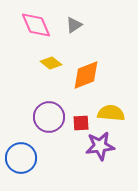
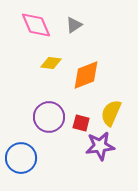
yellow diamond: rotated 30 degrees counterclockwise
yellow semicircle: rotated 72 degrees counterclockwise
red square: rotated 18 degrees clockwise
